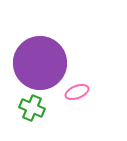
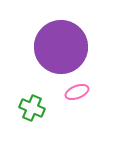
purple circle: moved 21 px right, 16 px up
